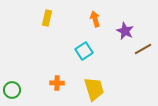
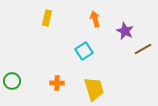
green circle: moved 9 px up
